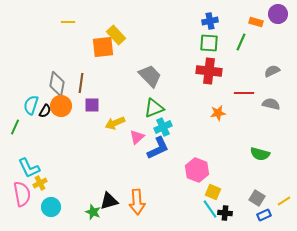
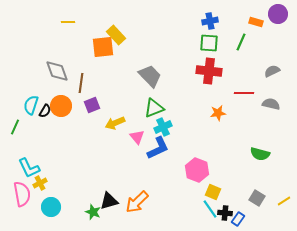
gray diamond at (57, 84): moved 13 px up; rotated 30 degrees counterclockwise
purple square at (92, 105): rotated 21 degrees counterclockwise
pink triangle at (137, 137): rotated 28 degrees counterclockwise
orange arrow at (137, 202): rotated 50 degrees clockwise
blue rectangle at (264, 215): moved 26 px left, 4 px down; rotated 32 degrees counterclockwise
